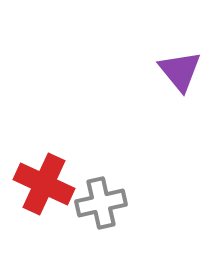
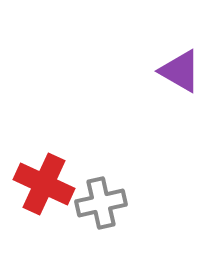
purple triangle: rotated 21 degrees counterclockwise
